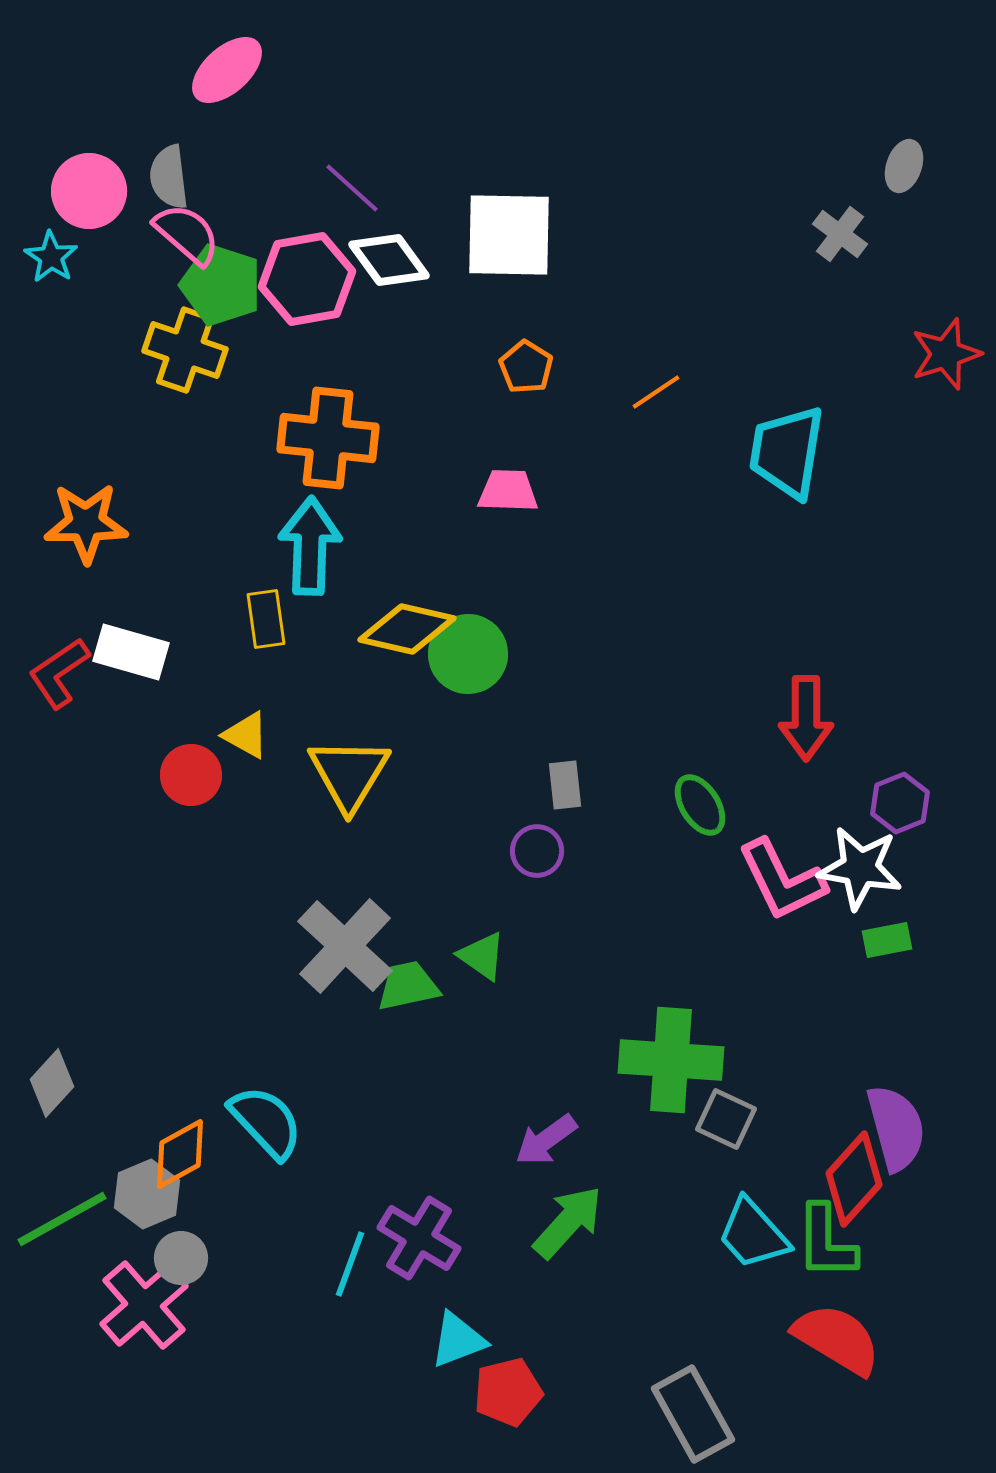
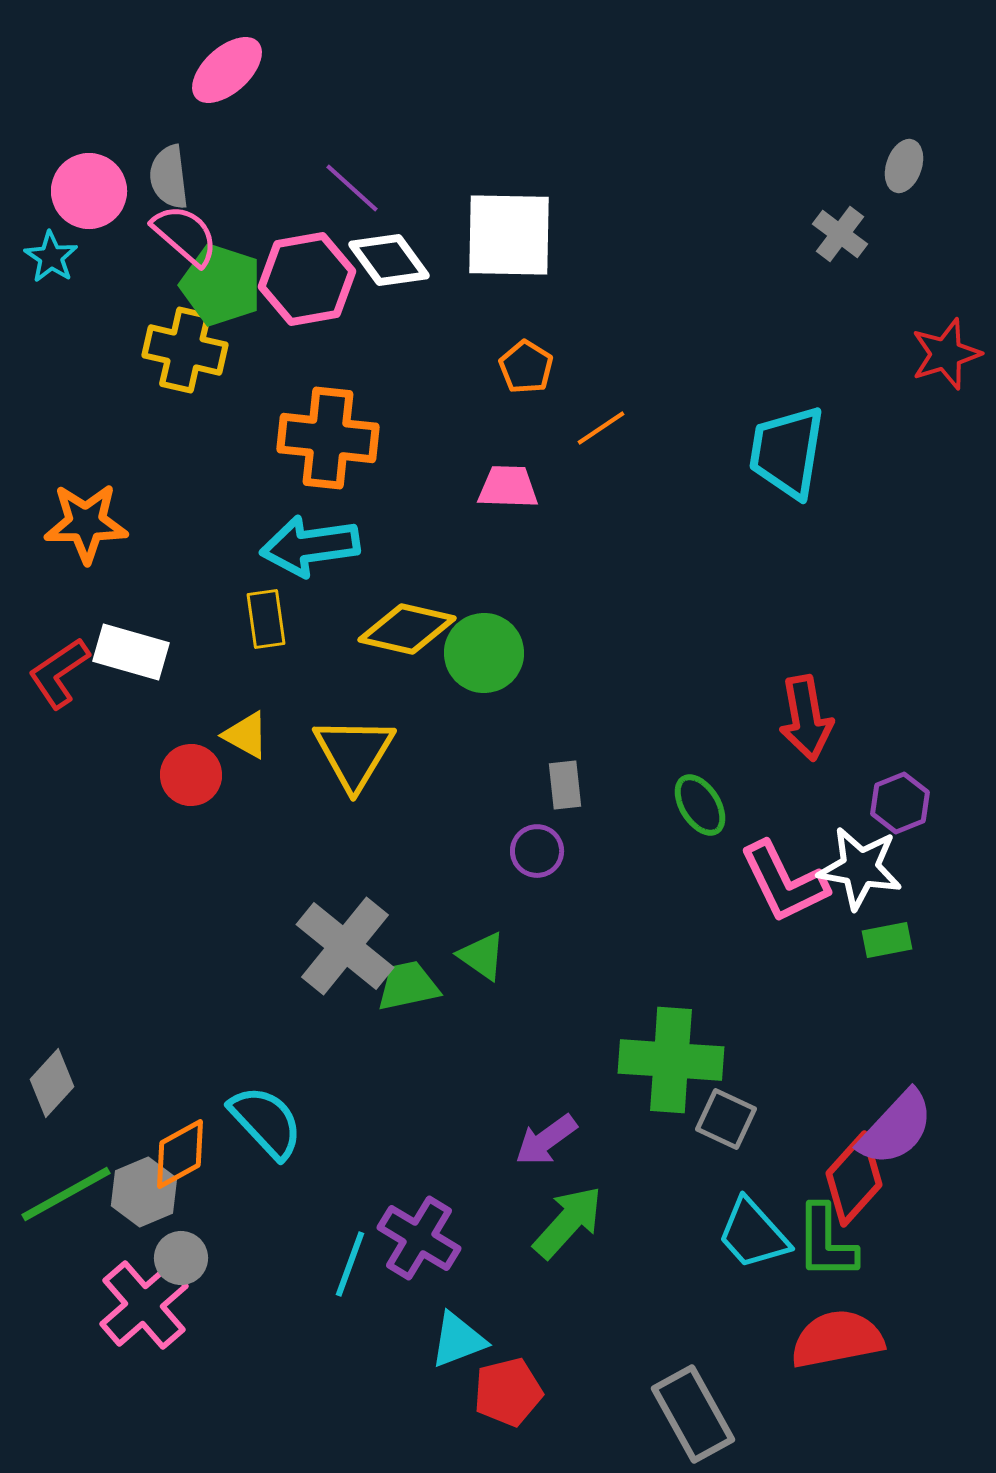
pink semicircle at (187, 234): moved 2 px left, 1 px down
yellow cross at (185, 350): rotated 6 degrees counterclockwise
orange line at (656, 392): moved 55 px left, 36 px down
pink trapezoid at (508, 491): moved 4 px up
cyan arrow at (310, 546): rotated 100 degrees counterclockwise
green circle at (468, 654): moved 16 px right, 1 px up
red arrow at (806, 718): rotated 10 degrees counterclockwise
yellow triangle at (349, 774): moved 5 px right, 21 px up
pink L-shape at (782, 880): moved 2 px right, 2 px down
gray cross at (345, 946): rotated 4 degrees counterclockwise
purple semicircle at (896, 1128): rotated 58 degrees clockwise
gray hexagon at (147, 1194): moved 3 px left, 2 px up
green line at (62, 1219): moved 4 px right, 25 px up
red semicircle at (837, 1339): rotated 42 degrees counterclockwise
